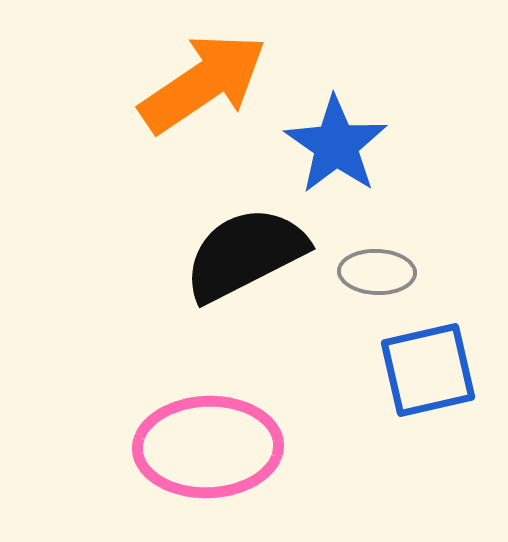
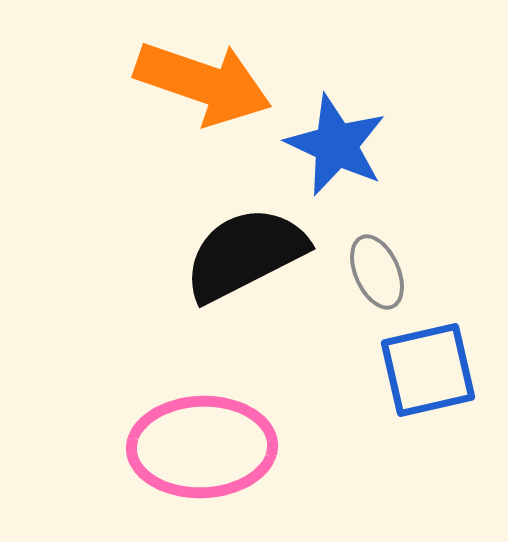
orange arrow: rotated 53 degrees clockwise
blue star: rotated 10 degrees counterclockwise
gray ellipse: rotated 64 degrees clockwise
pink ellipse: moved 6 px left
